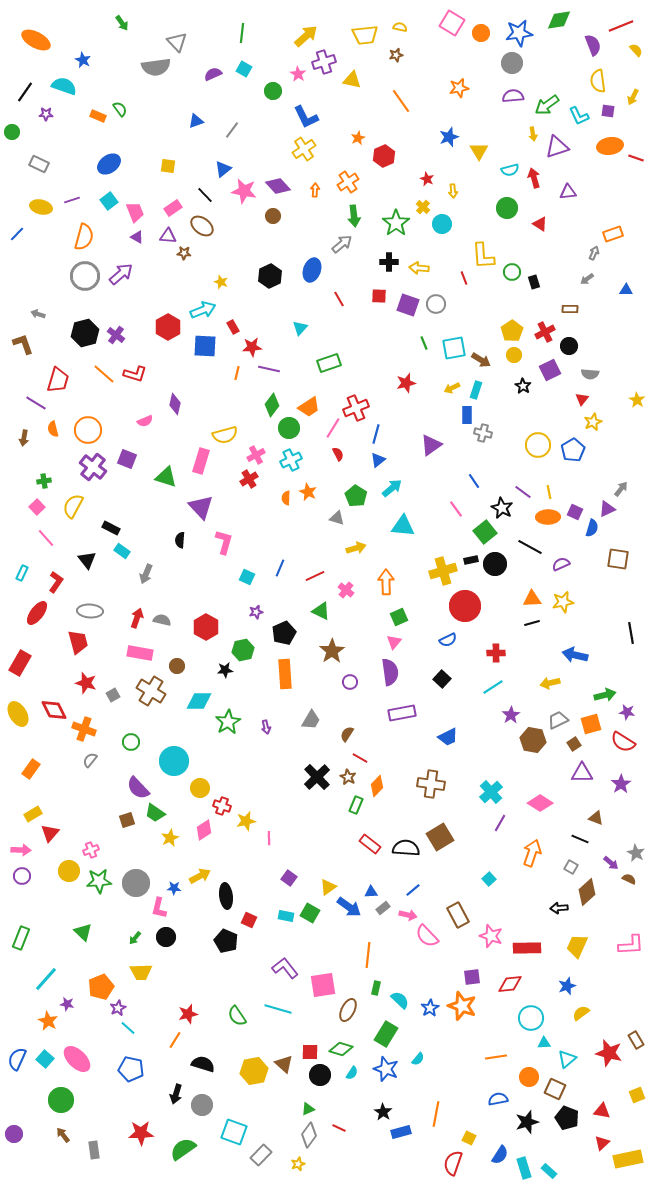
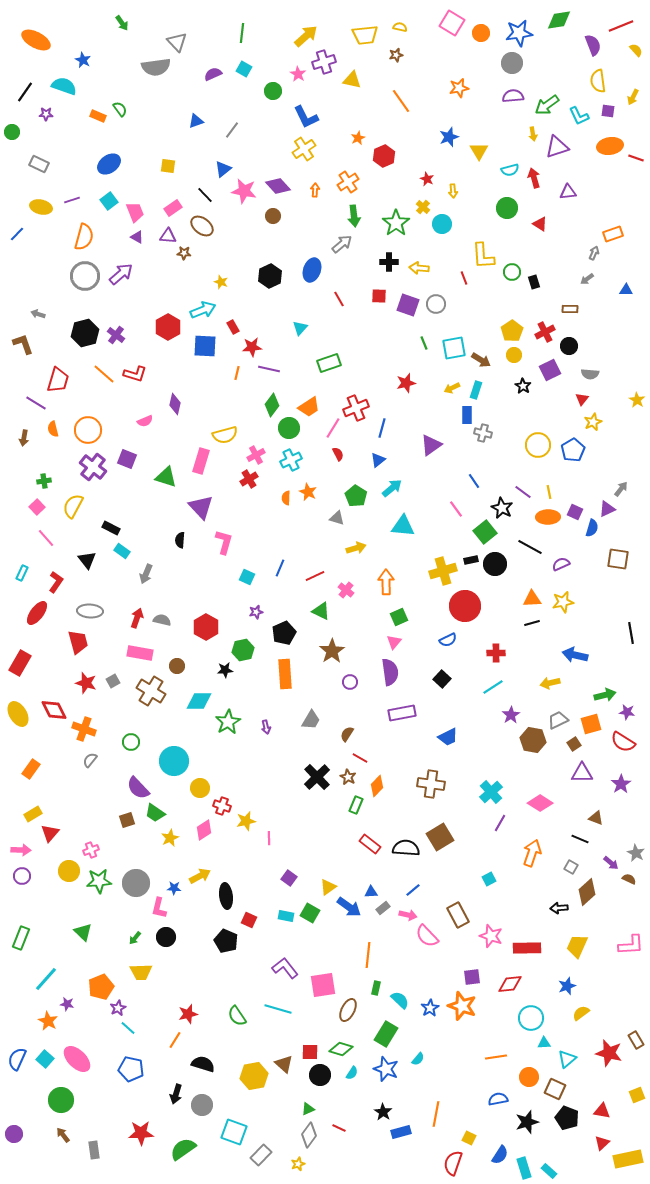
blue line at (376, 434): moved 6 px right, 6 px up
gray square at (113, 695): moved 14 px up
cyan square at (489, 879): rotated 16 degrees clockwise
yellow hexagon at (254, 1071): moved 5 px down
